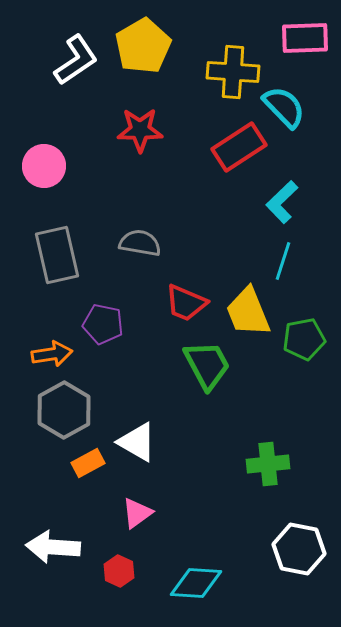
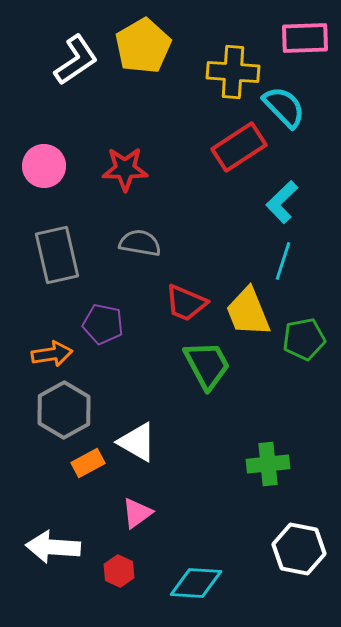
red star: moved 15 px left, 39 px down
